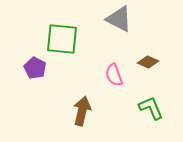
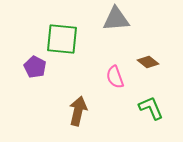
gray triangle: moved 3 px left; rotated 32 degrees counterclockwise
brown diamond: rotated 15 degrees clockwise
purple pentagon: moved 1 px up
pink semicircle: moved 1 px right, 2 px down
brown arrow: moved 4 px left
